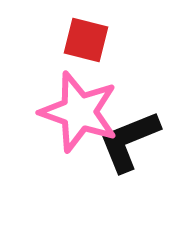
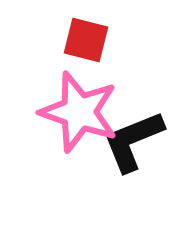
black L-shape: moved 4 px right
